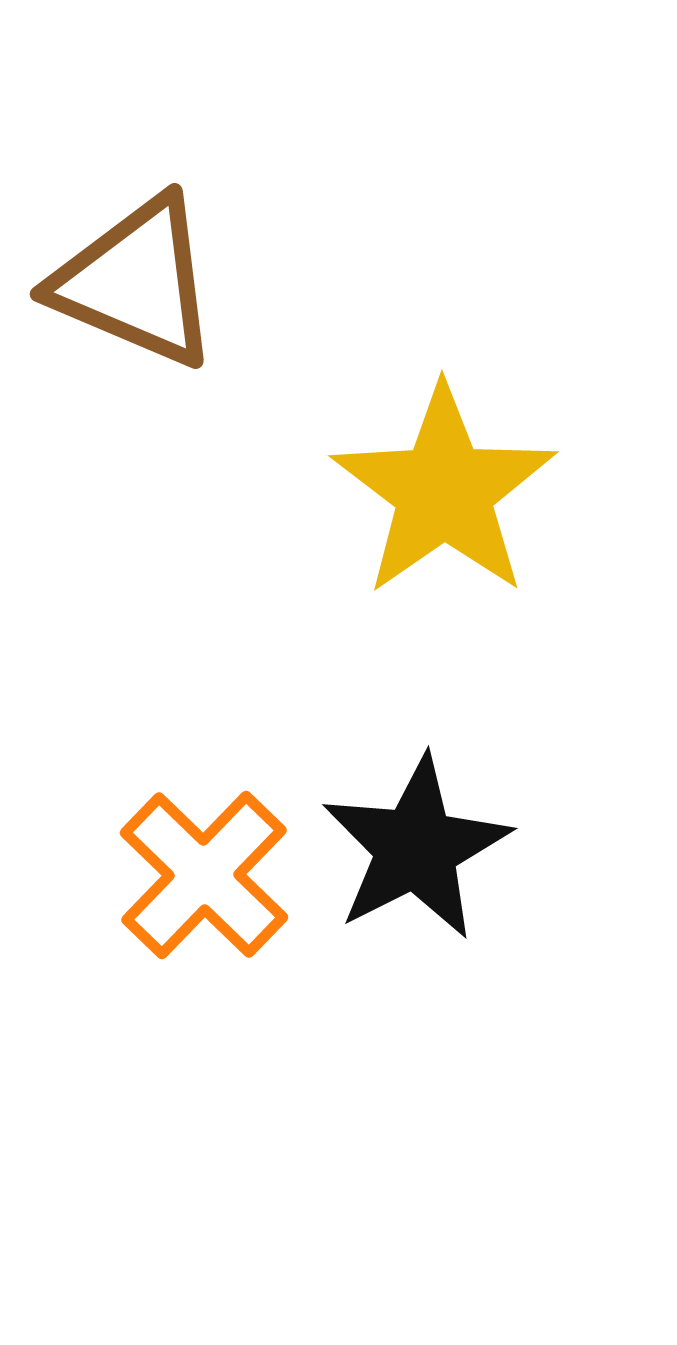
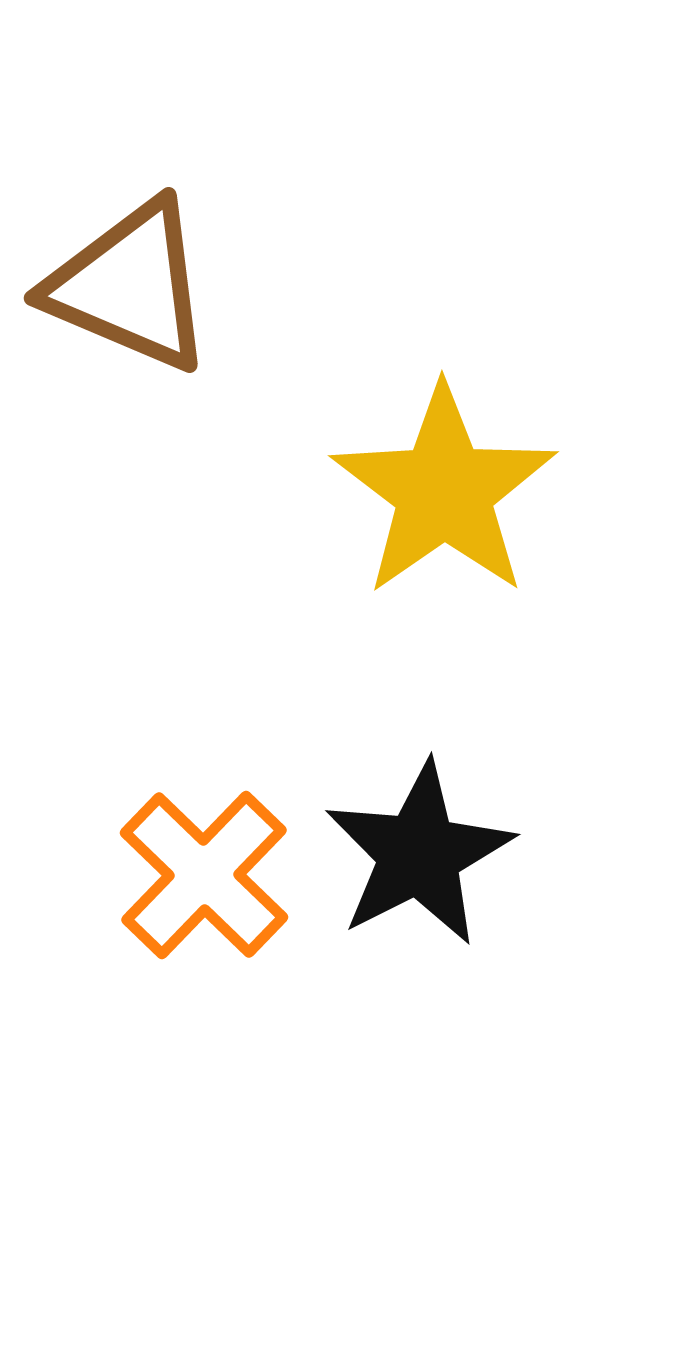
brown triangle: moved 6 px left, 4 px down
black star: moved 3 px right, 6 px down
